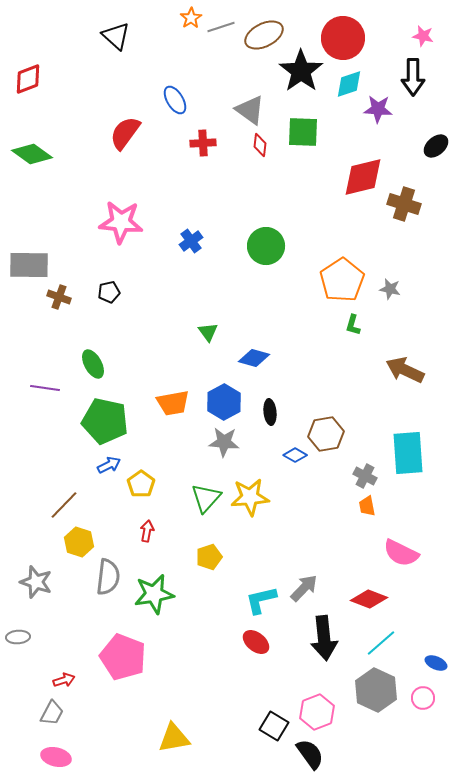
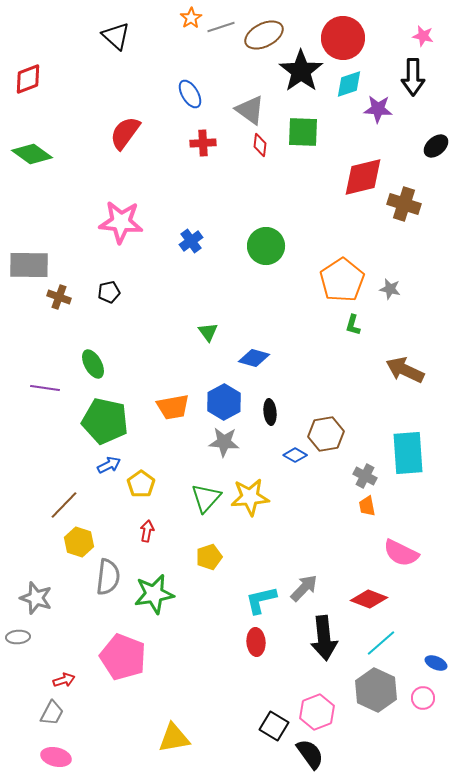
blue ellipse at (175, 100): moved 15 px right, 6 px up
orange trapezoid at (173, 403): moved 4 px down
gray star at (36, 582): moved 16 px down
red ellipse at (256, 642): rotated 48 degrees clockwise
